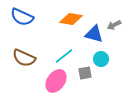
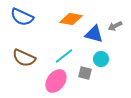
gray arrow: moved 1 px right, 1 px down
gray square: rotated 24 degrees clockwise
